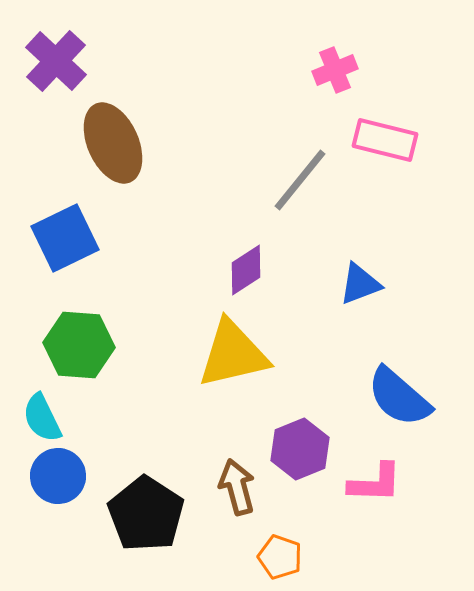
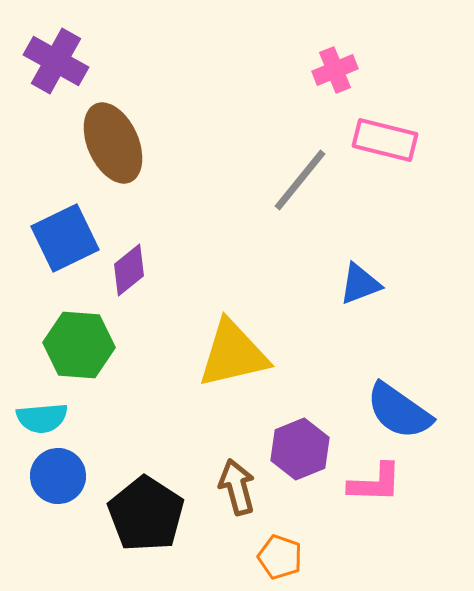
purple cross: rotated 14 degrees counterclockwise
purple diamond: moved 117 px left; rotated 6 degrees counterclockwise
blue semicircle: moved 14 px down; rotated 6 degrees counterclockwise
cyan semicircle: rotated 69 degrees counterclockwise
